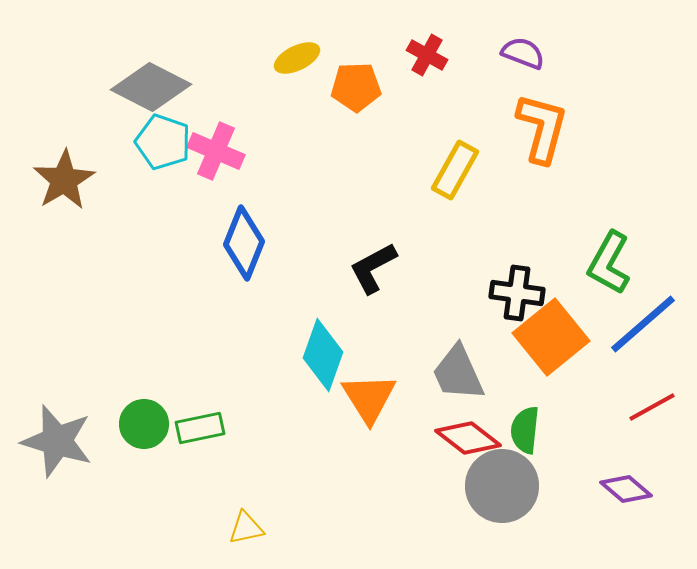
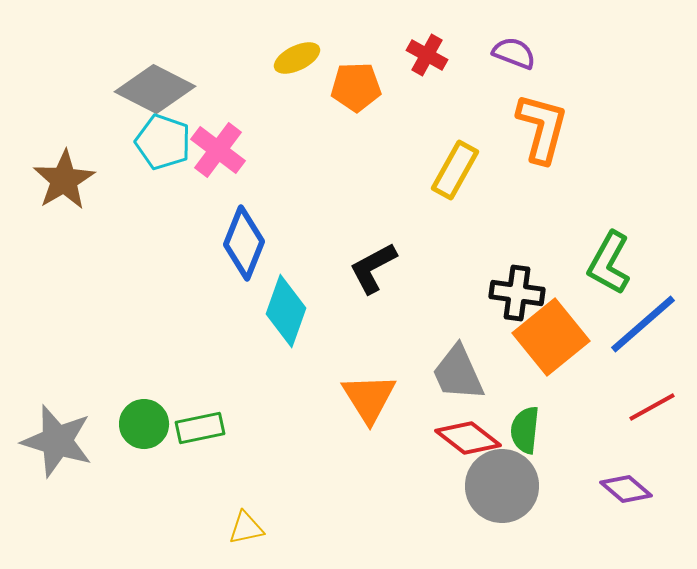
purple semicircle: moved 9 px left
gray diamond: moved 4 px right, 2 px down
pink cross: moved 2 px right, 1 px up; rotated 14 degrees clockwise
cyan diamond: moved 37 px left, 44 px up
